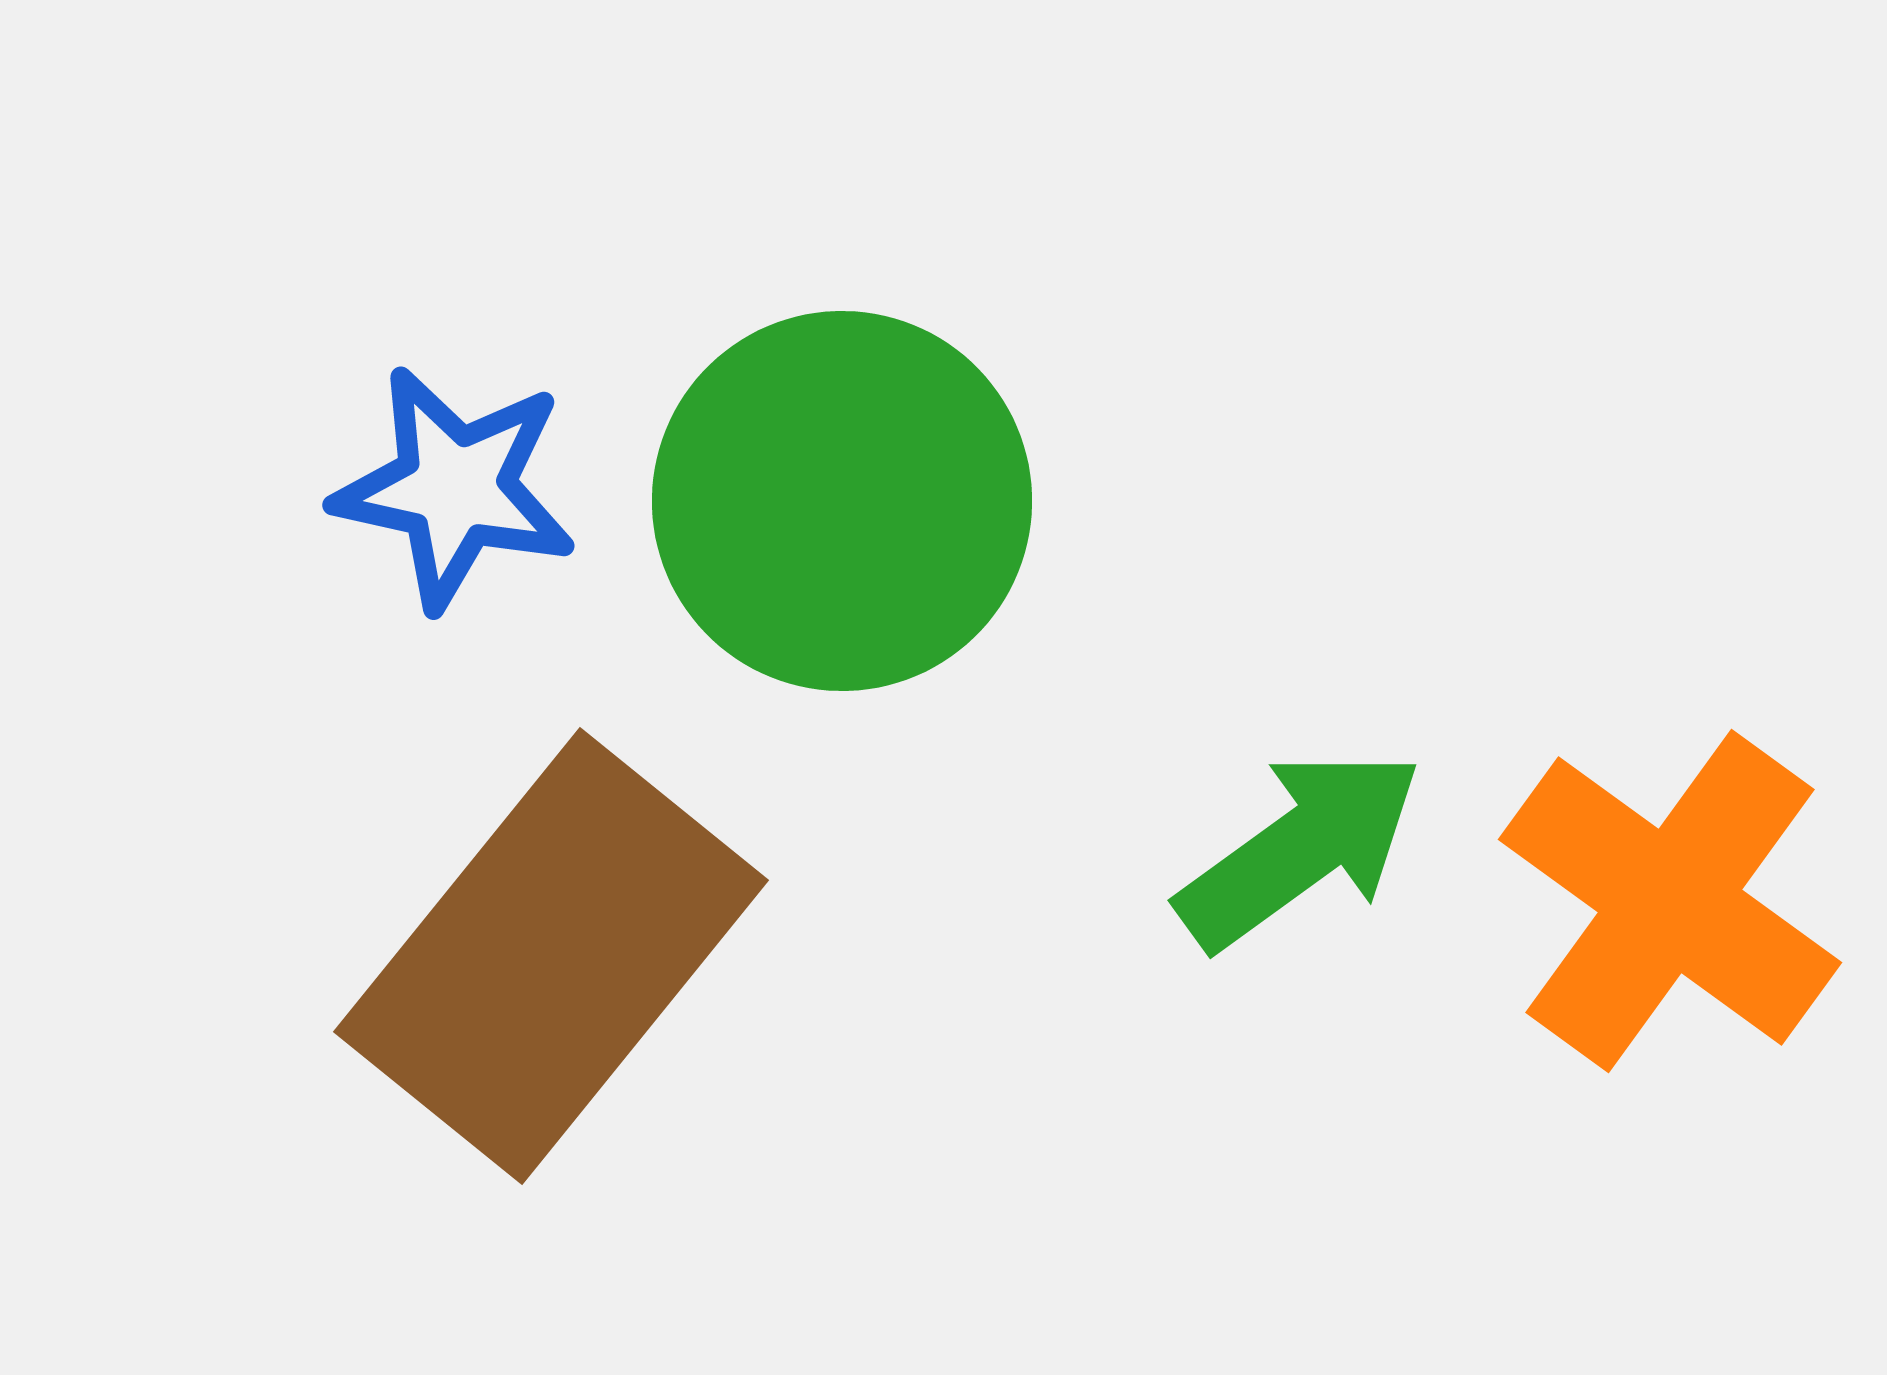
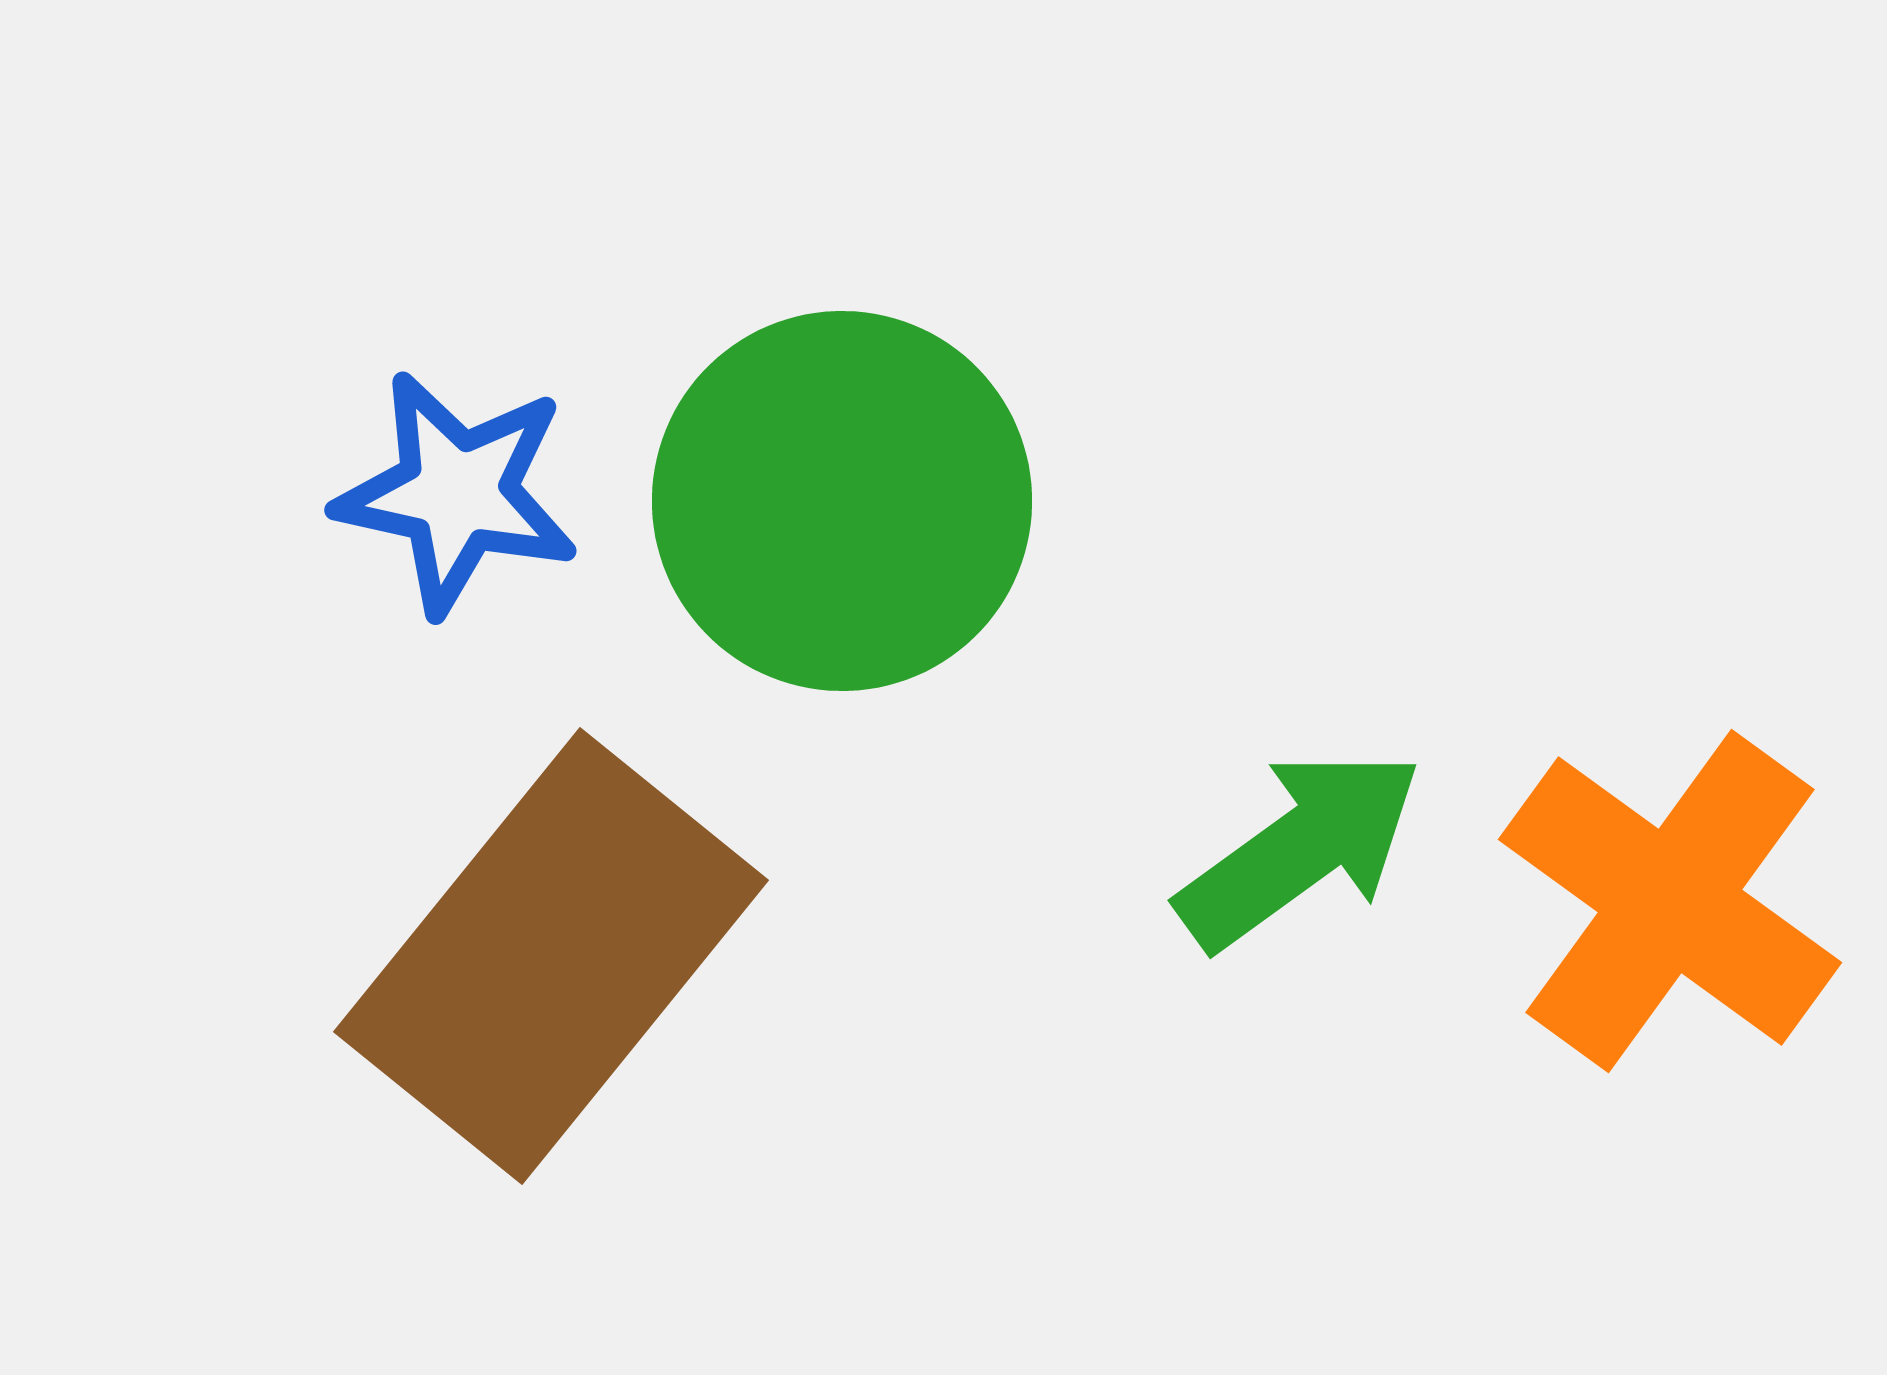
blue star: moved 2 px right, 5 px down
